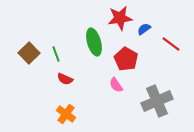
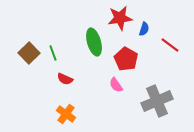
blue semicircle: rotated 144 degrees clockwise
red line: moved 1 px left, 1 px down
green line: moved 3 px left, 1 px up
